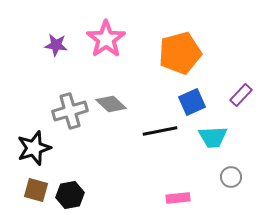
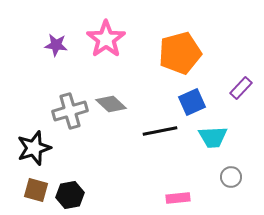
purple rectangle: moved 7 px up
